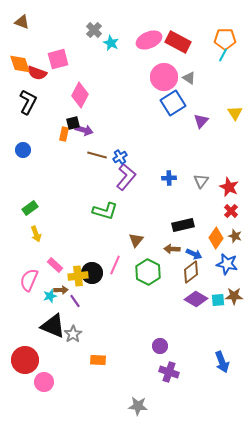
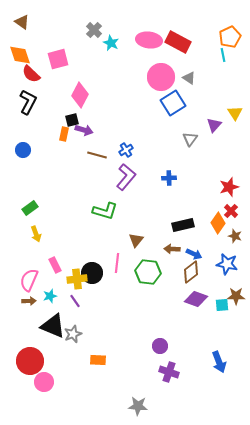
brown triangle at (22, 22): rotated 14 degrees clockwise
orange pentagon at (225, 39): moved 5 px right, 2 px up; rotated 25 degrees counterclockwise
pink ellipse at (149, 40): rotated 30 degrees clockwise
cyan line at (223, 55): rotated 40 degrees counterclockwise
orange diamond at (20, 64): moved 9 px up
red semicircle at (37, 73): moved 6 px left, 1 px down; rotated 24 degrees clockwise
pink circle at (164, 77): moved 3 px left
purple triangle at (201, 121): moved 13 px right, 4 px down
black square at (73, 123): moved 1 px left, 3 px up
blue cross at (120, 157): moved 6 px right, 7 px up
gray triangle at (201, 181): moved 11 px left, 42 px up
red star at (229, 187): rotated 30 degrees clockwise
orange diamond at (216, 238): moved 2 px right, 15 px up
pink rectangle at (55, 265): rotated 21 degrees clockwise
pink line at (115, 265): moved 2 px right, 2 px up; rotated 18 degrees counterclockwise
green hexagon at (148, 272): rotated 20 degrees counterclockwise
yellow cross at (78, 276): moved 1 px left, 3 px down
brown arrow at (61, 290): moved 32 px left, 11 px down
brown star at (234, 296): moved 2 px right
purple diamond at (196, 299): rotated 10 degrees counterclockwise
cyan square at (218, 300): moved 4 px right, 5 px down
gray star at (73, 334): rotated 12 degrees clockwise
red circle at (25, 360): moved 5 px right, 1 px down
blue arrow at (222, 362): moved 3 px left
